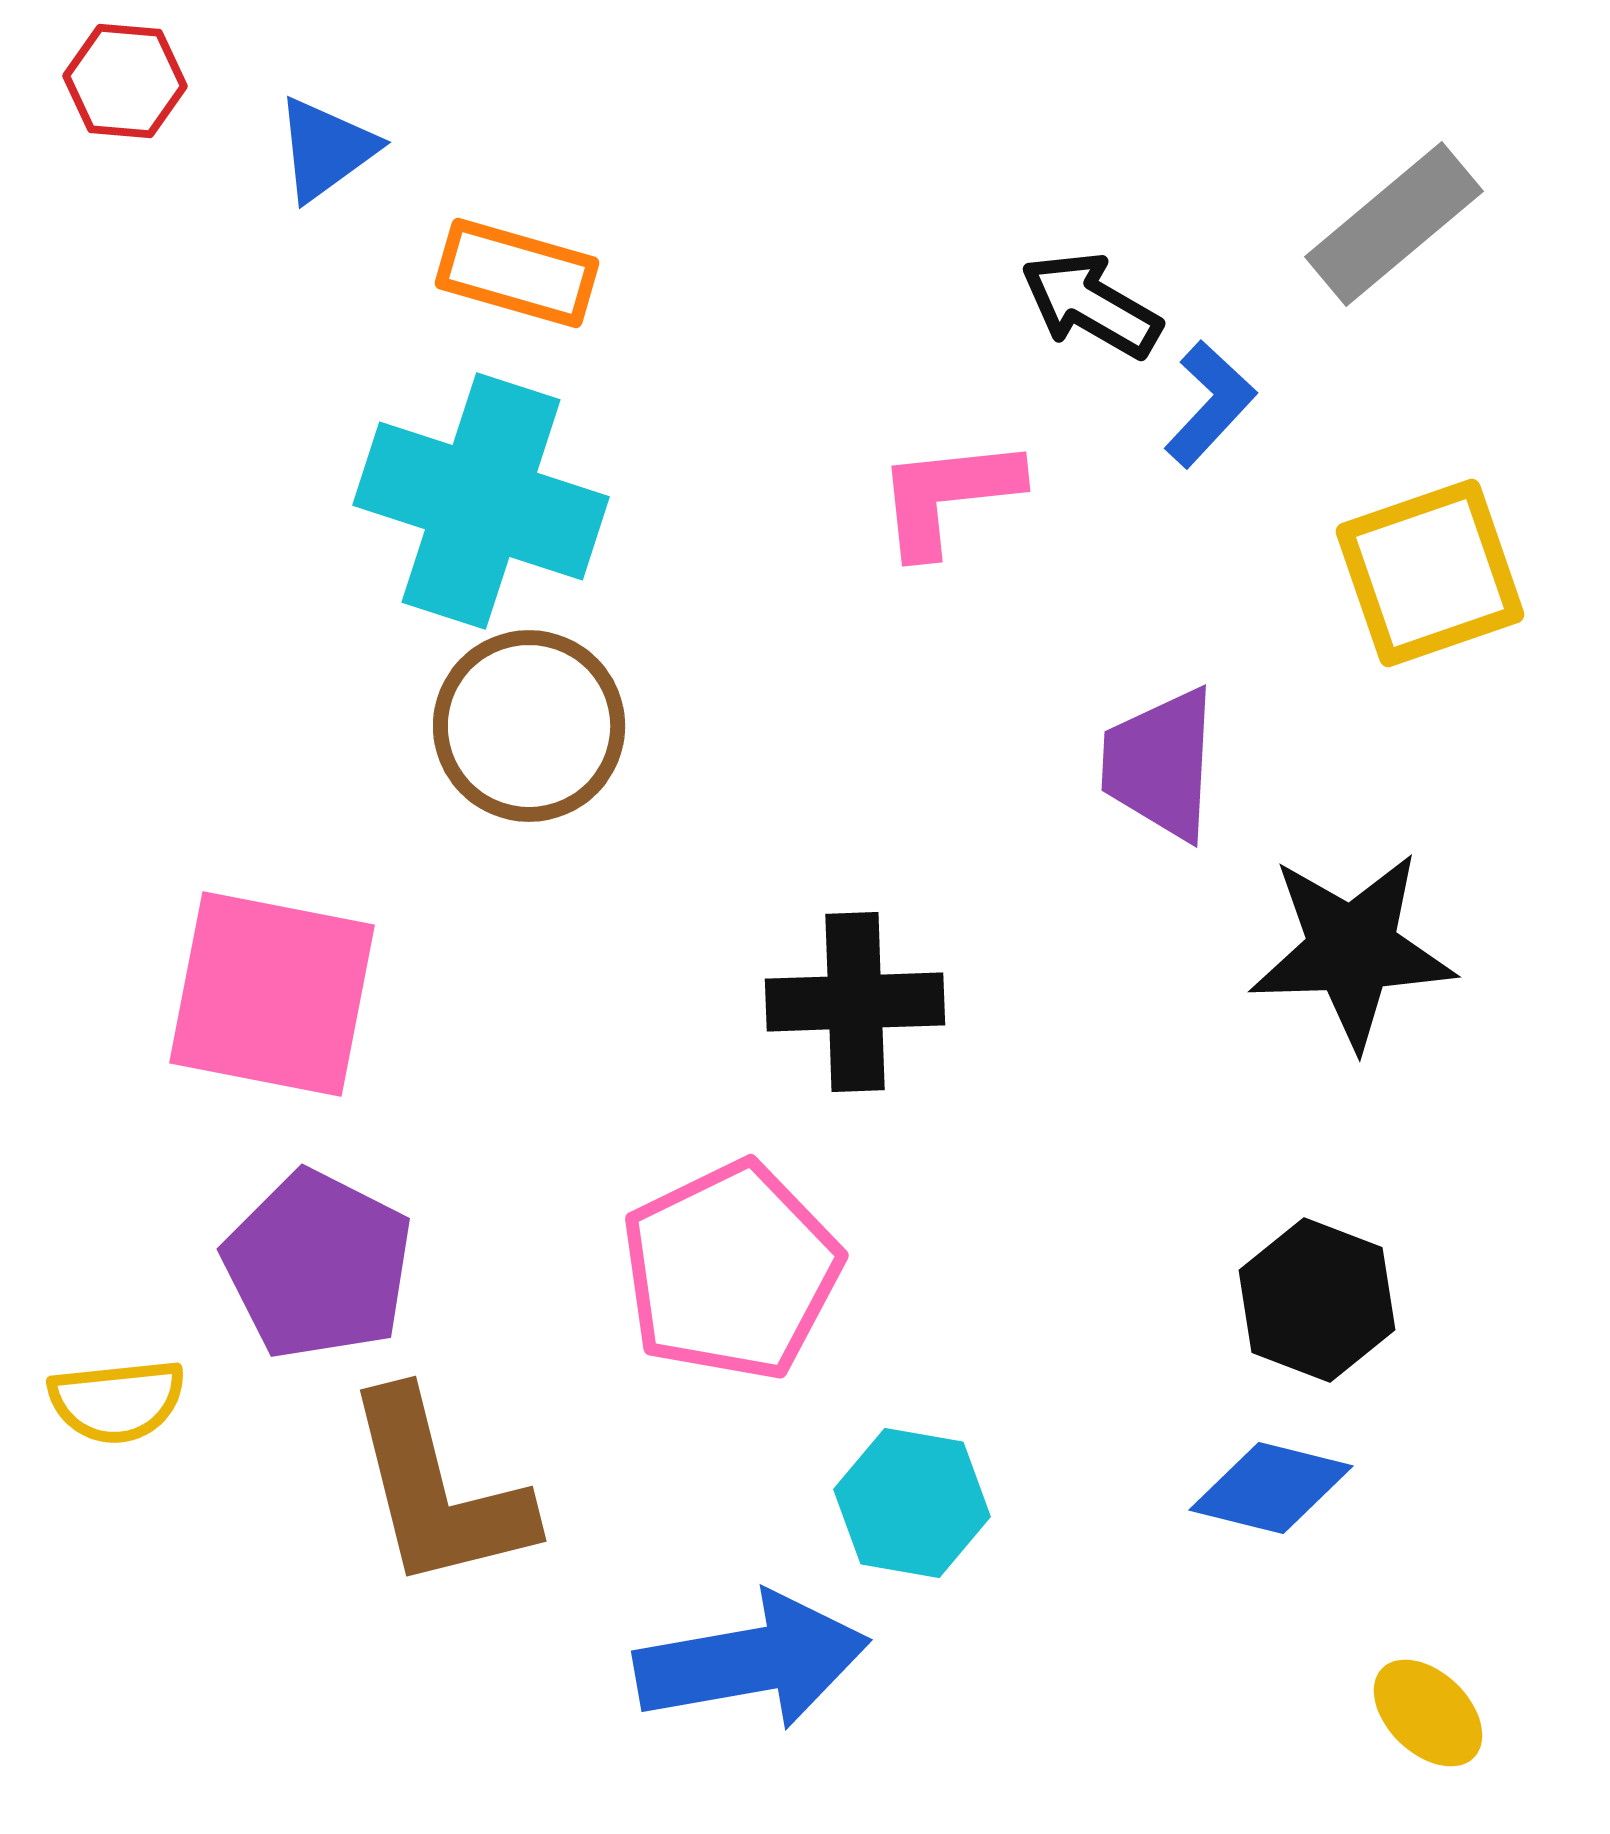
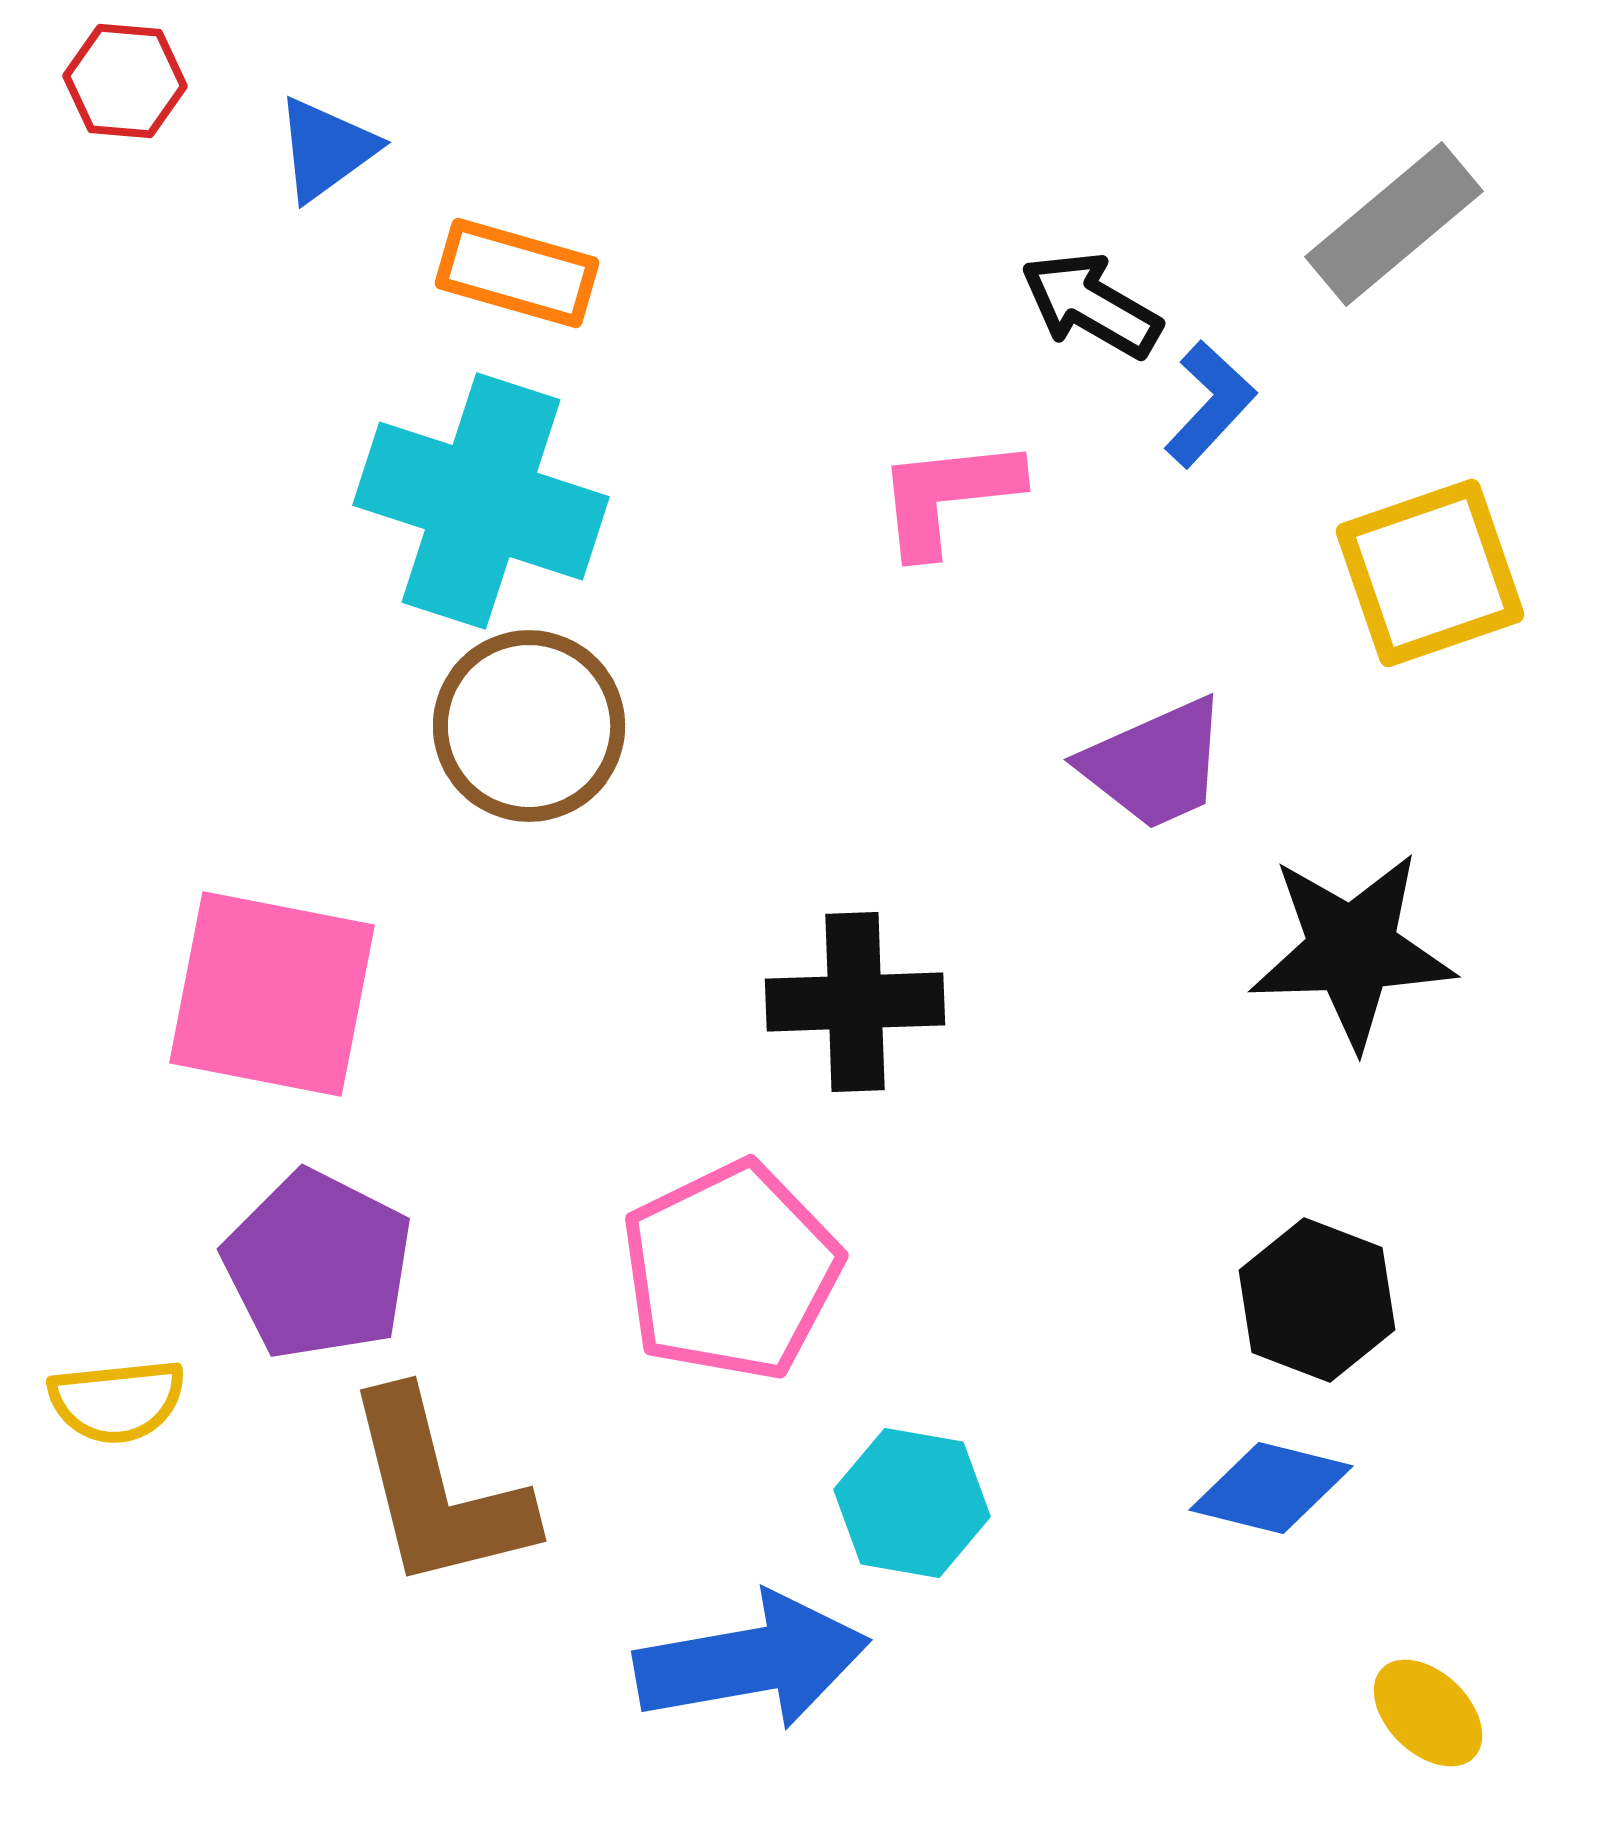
purple trapezoid: moved 5 px left; rotated 117 degrees counterclockwise
